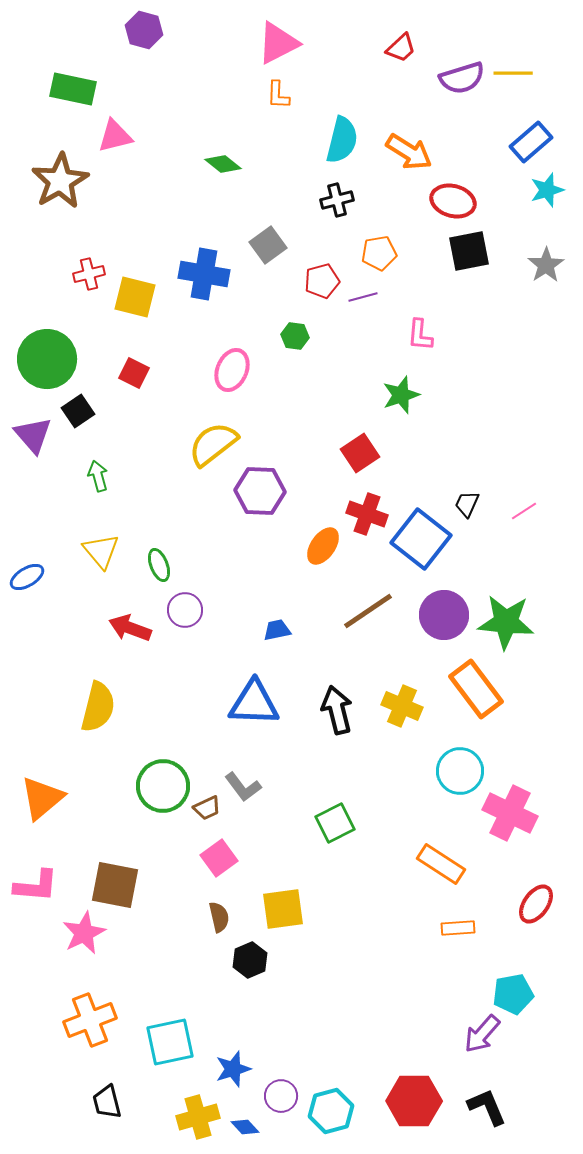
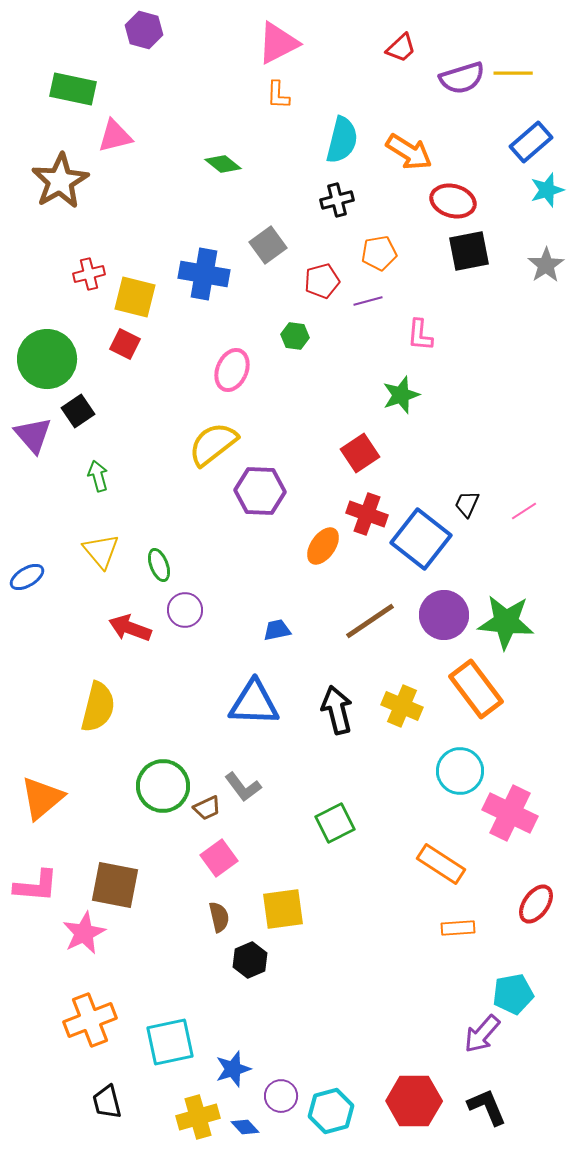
purple line at (363, 297): moved 5 px right, 4 px down
red square at (134, 373): moved 9 px left, 29 px up
brown line at (368, 611): moved 2 px right, 10 px down
